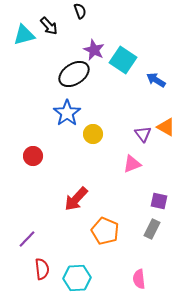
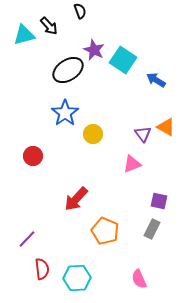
black ellipse: moved 6 px left, 4 px up
blue star: moved 2 px left
pink semicircle: rotated 18 degrees counterclockwise
